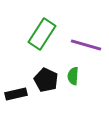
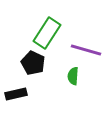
green rectangle: moved 5 px right, 1 px up
purple line: moved 5 px down
black pentagon: moved 13 px left, 17 px up
